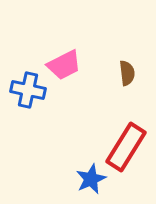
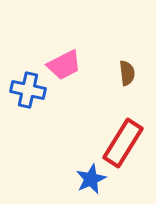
red rectangle: moved 3 px left, 4 px up
